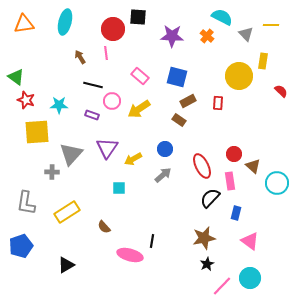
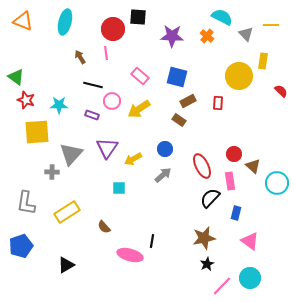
orange triangle at (24, 24): moved 1 px left, 3 px up; rotated 30 degrees clockwise
